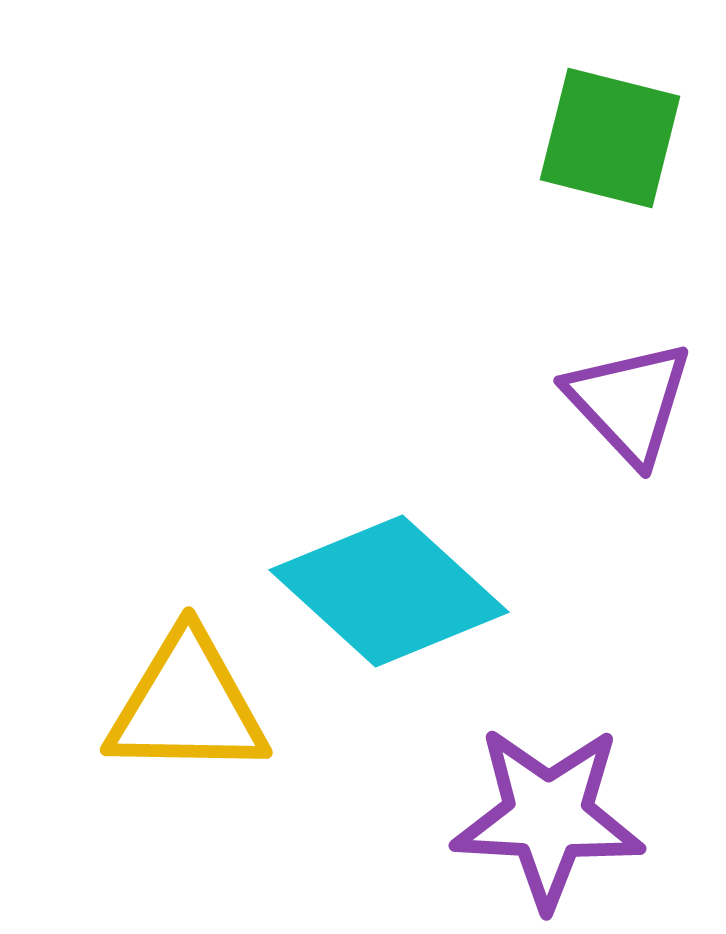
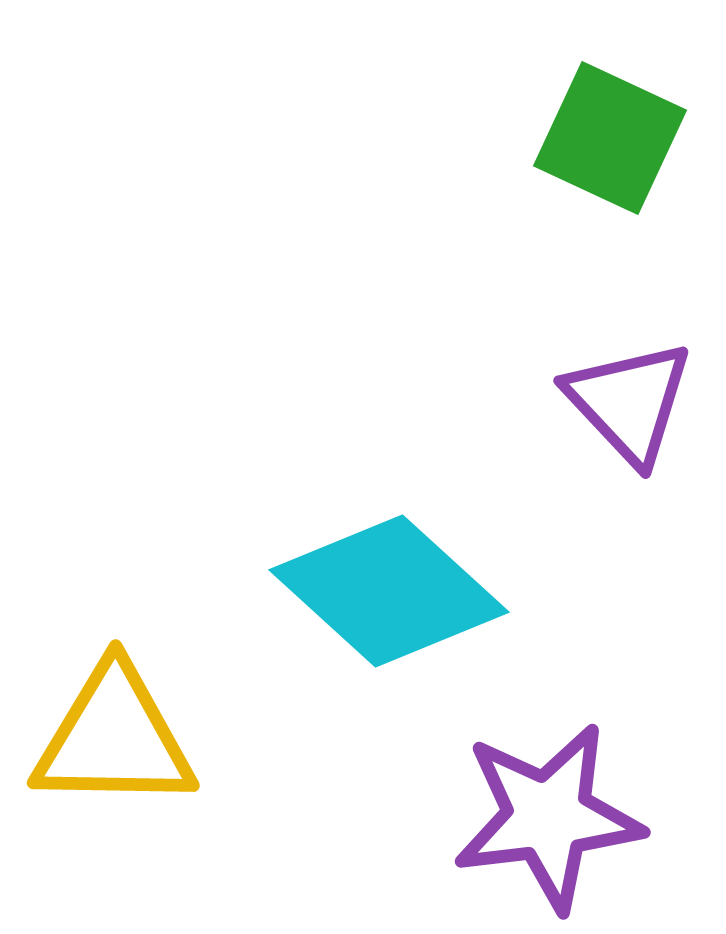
green square: rotated 11 degrees clockwise
yellow triangle: moved 73 px left, 33 px down
purple star: rotated 10 degrees counterclockwise
